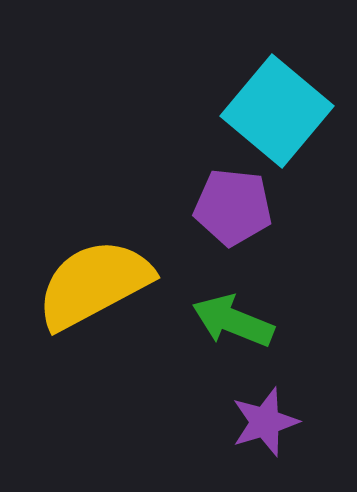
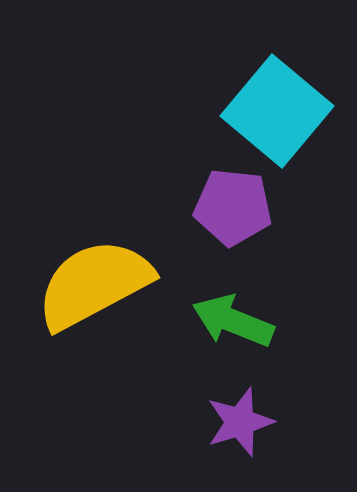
purple star: moved 25 px left
